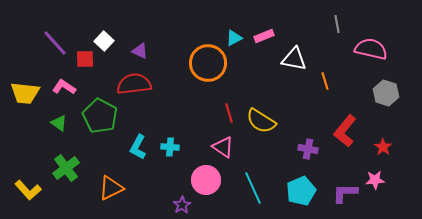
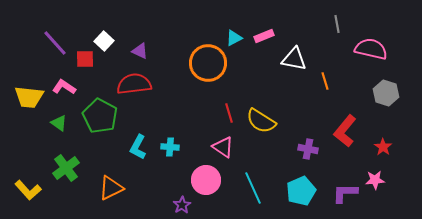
yellow trapezoid: moved 4 px right, 4 px down
